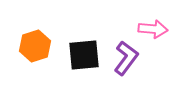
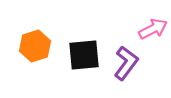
pink arrow: rotated 32 degrees counterclockwise
purple L-shape: moved 5 px down
